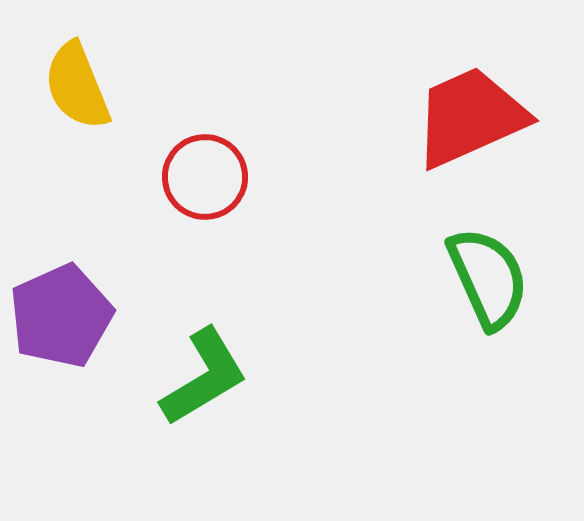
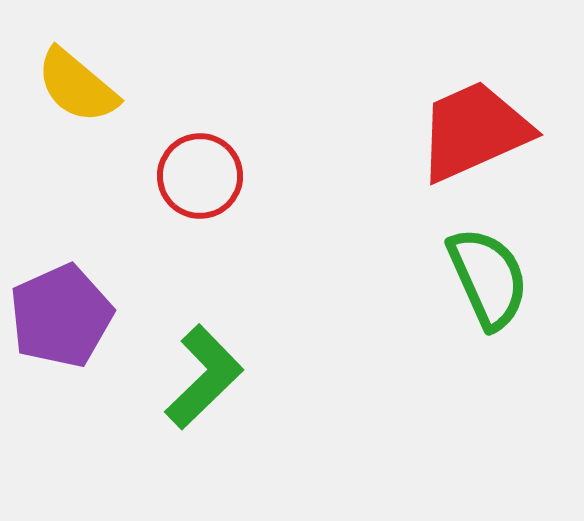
yellow semicircle: rotated 28 degrees counterclockwise
red trapezoid: moved 4 px right, 14 px down
red circle: moved 5 px left, 1 px up
green L-shape: rotated 13 degrees counterclockwise
